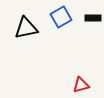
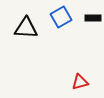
black triangle: rotated 15 degrees clockwise
red triangle: moved 1 px left, 3 px up
